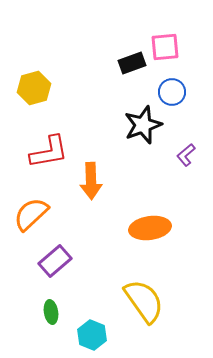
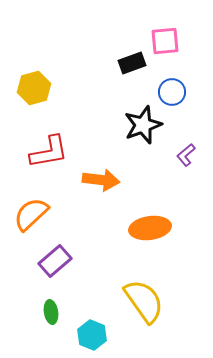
pink square: moved 6 px up
orange arrow: moved 10 px right, 1 px up; rotated 81 degrees counterclockwise
